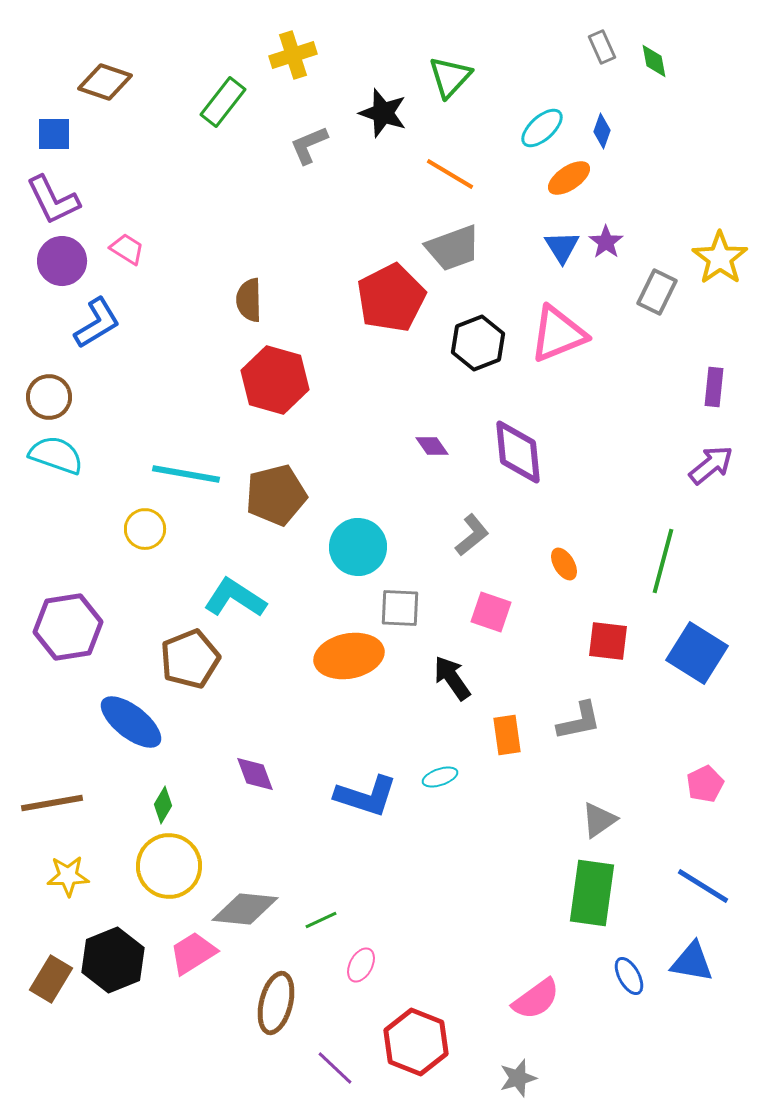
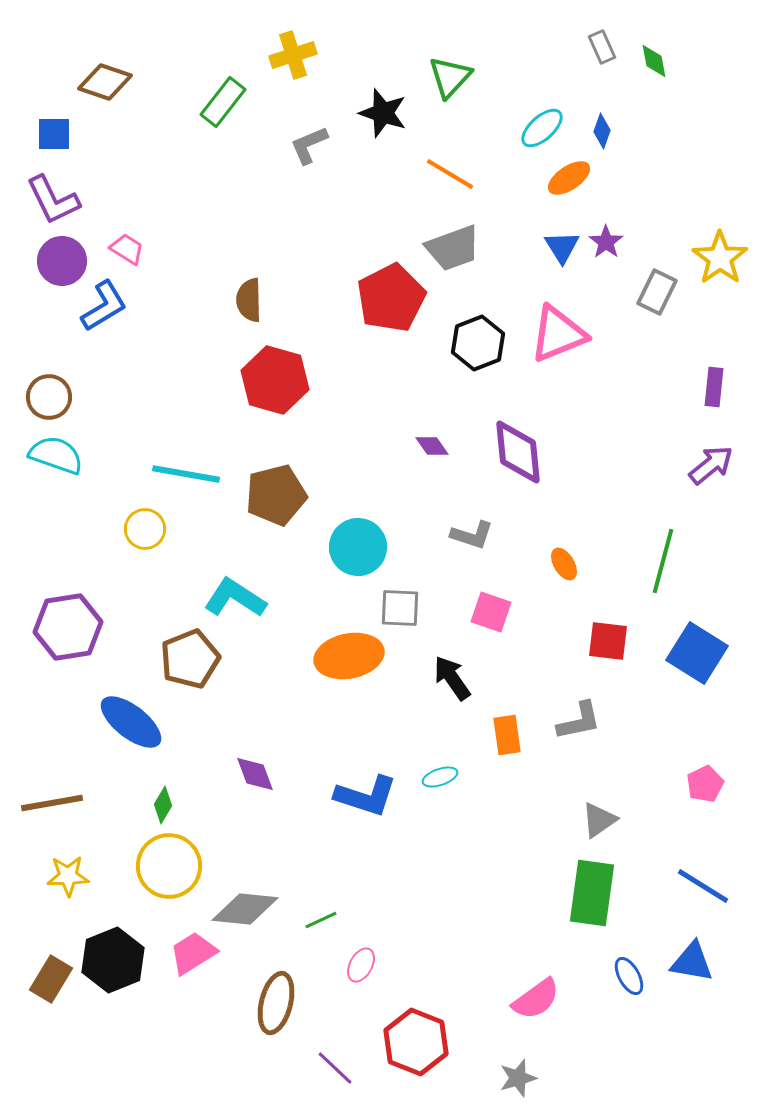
blue L-shape at (97, 323): moved 7 px right, 17 px up
gray L-shape at (472, 535): rotated 57 degrees clockwise
